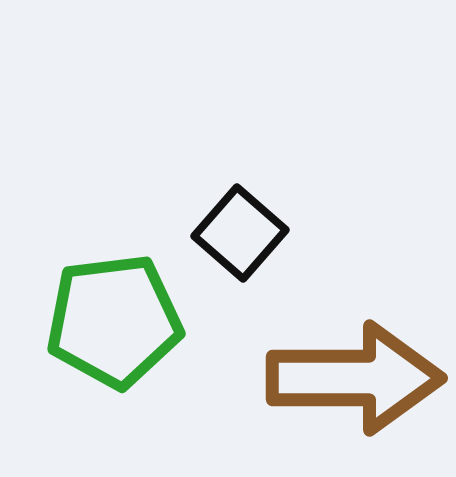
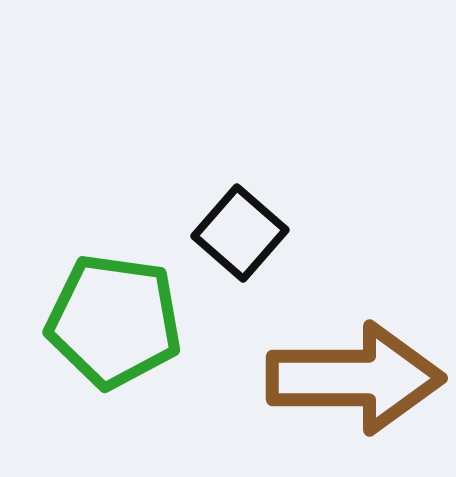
green pentagon: rotated 15 degrees clockwise
